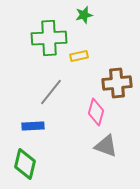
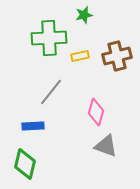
yellow rectangle: moved 1 px right
brown cross: moved 27 px up; rotated 8 degrees counterclockwise
